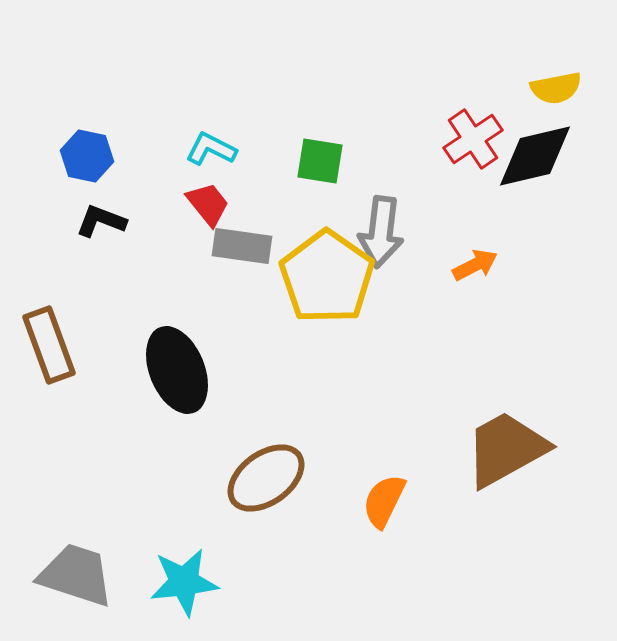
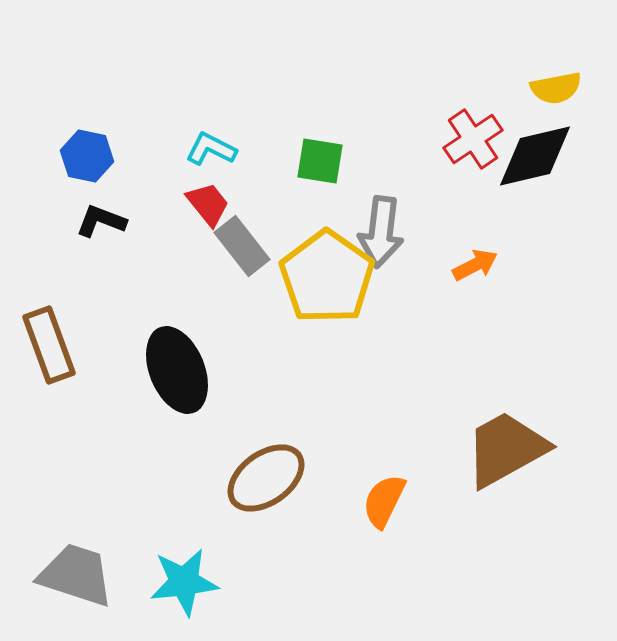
gray rectangle: rotated 44 degrees clockwise
